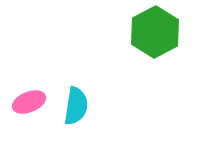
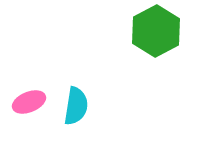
green hexagon: moved 1 px right, 1 px up
